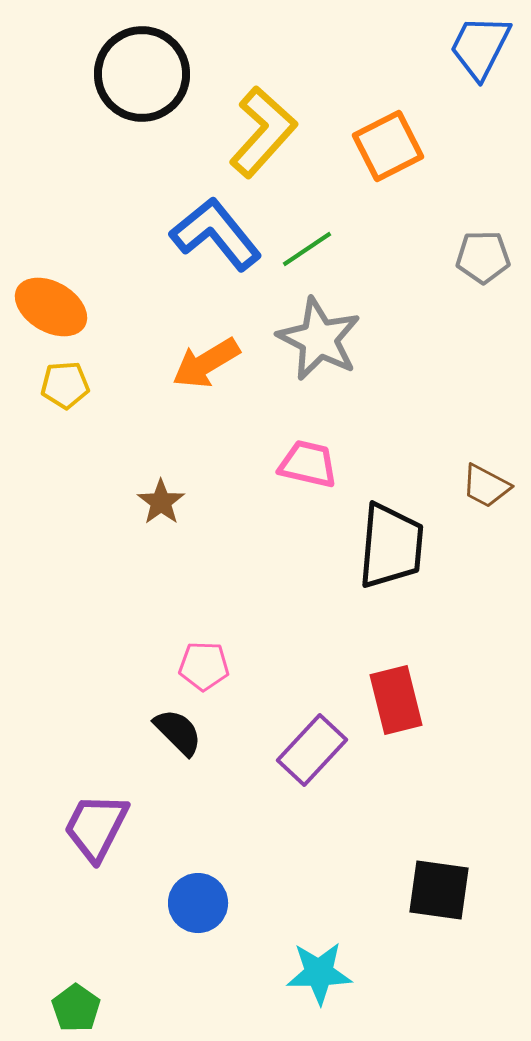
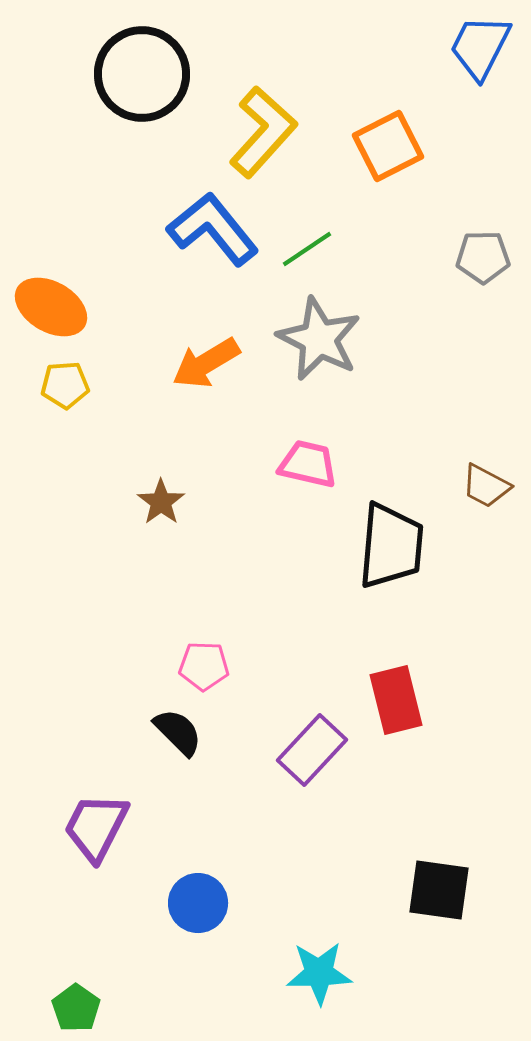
blue L-shape: moved 3 px left, 5 px up
